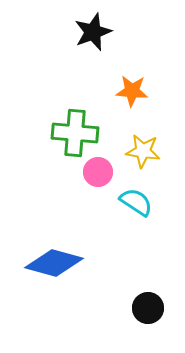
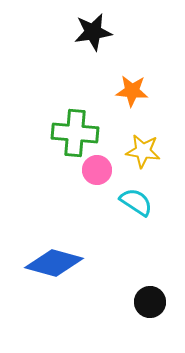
black star: rotated 12 degrees clockwise
pink circle: moved 1 px left, 2 px up
black circle: moved 2 px right, 6 px up
